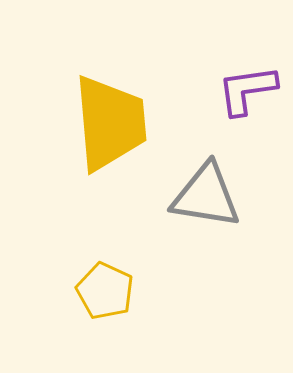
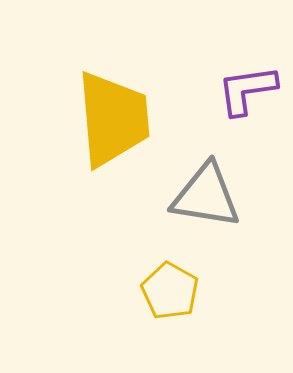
yellow trapezoid: moved 3 px right, 4 px up
yellow pentagon: moved 65 px right; rotated 4 degrees clockwise
